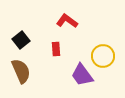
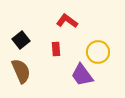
yellow circle: moved 5 px left, 4 px up
